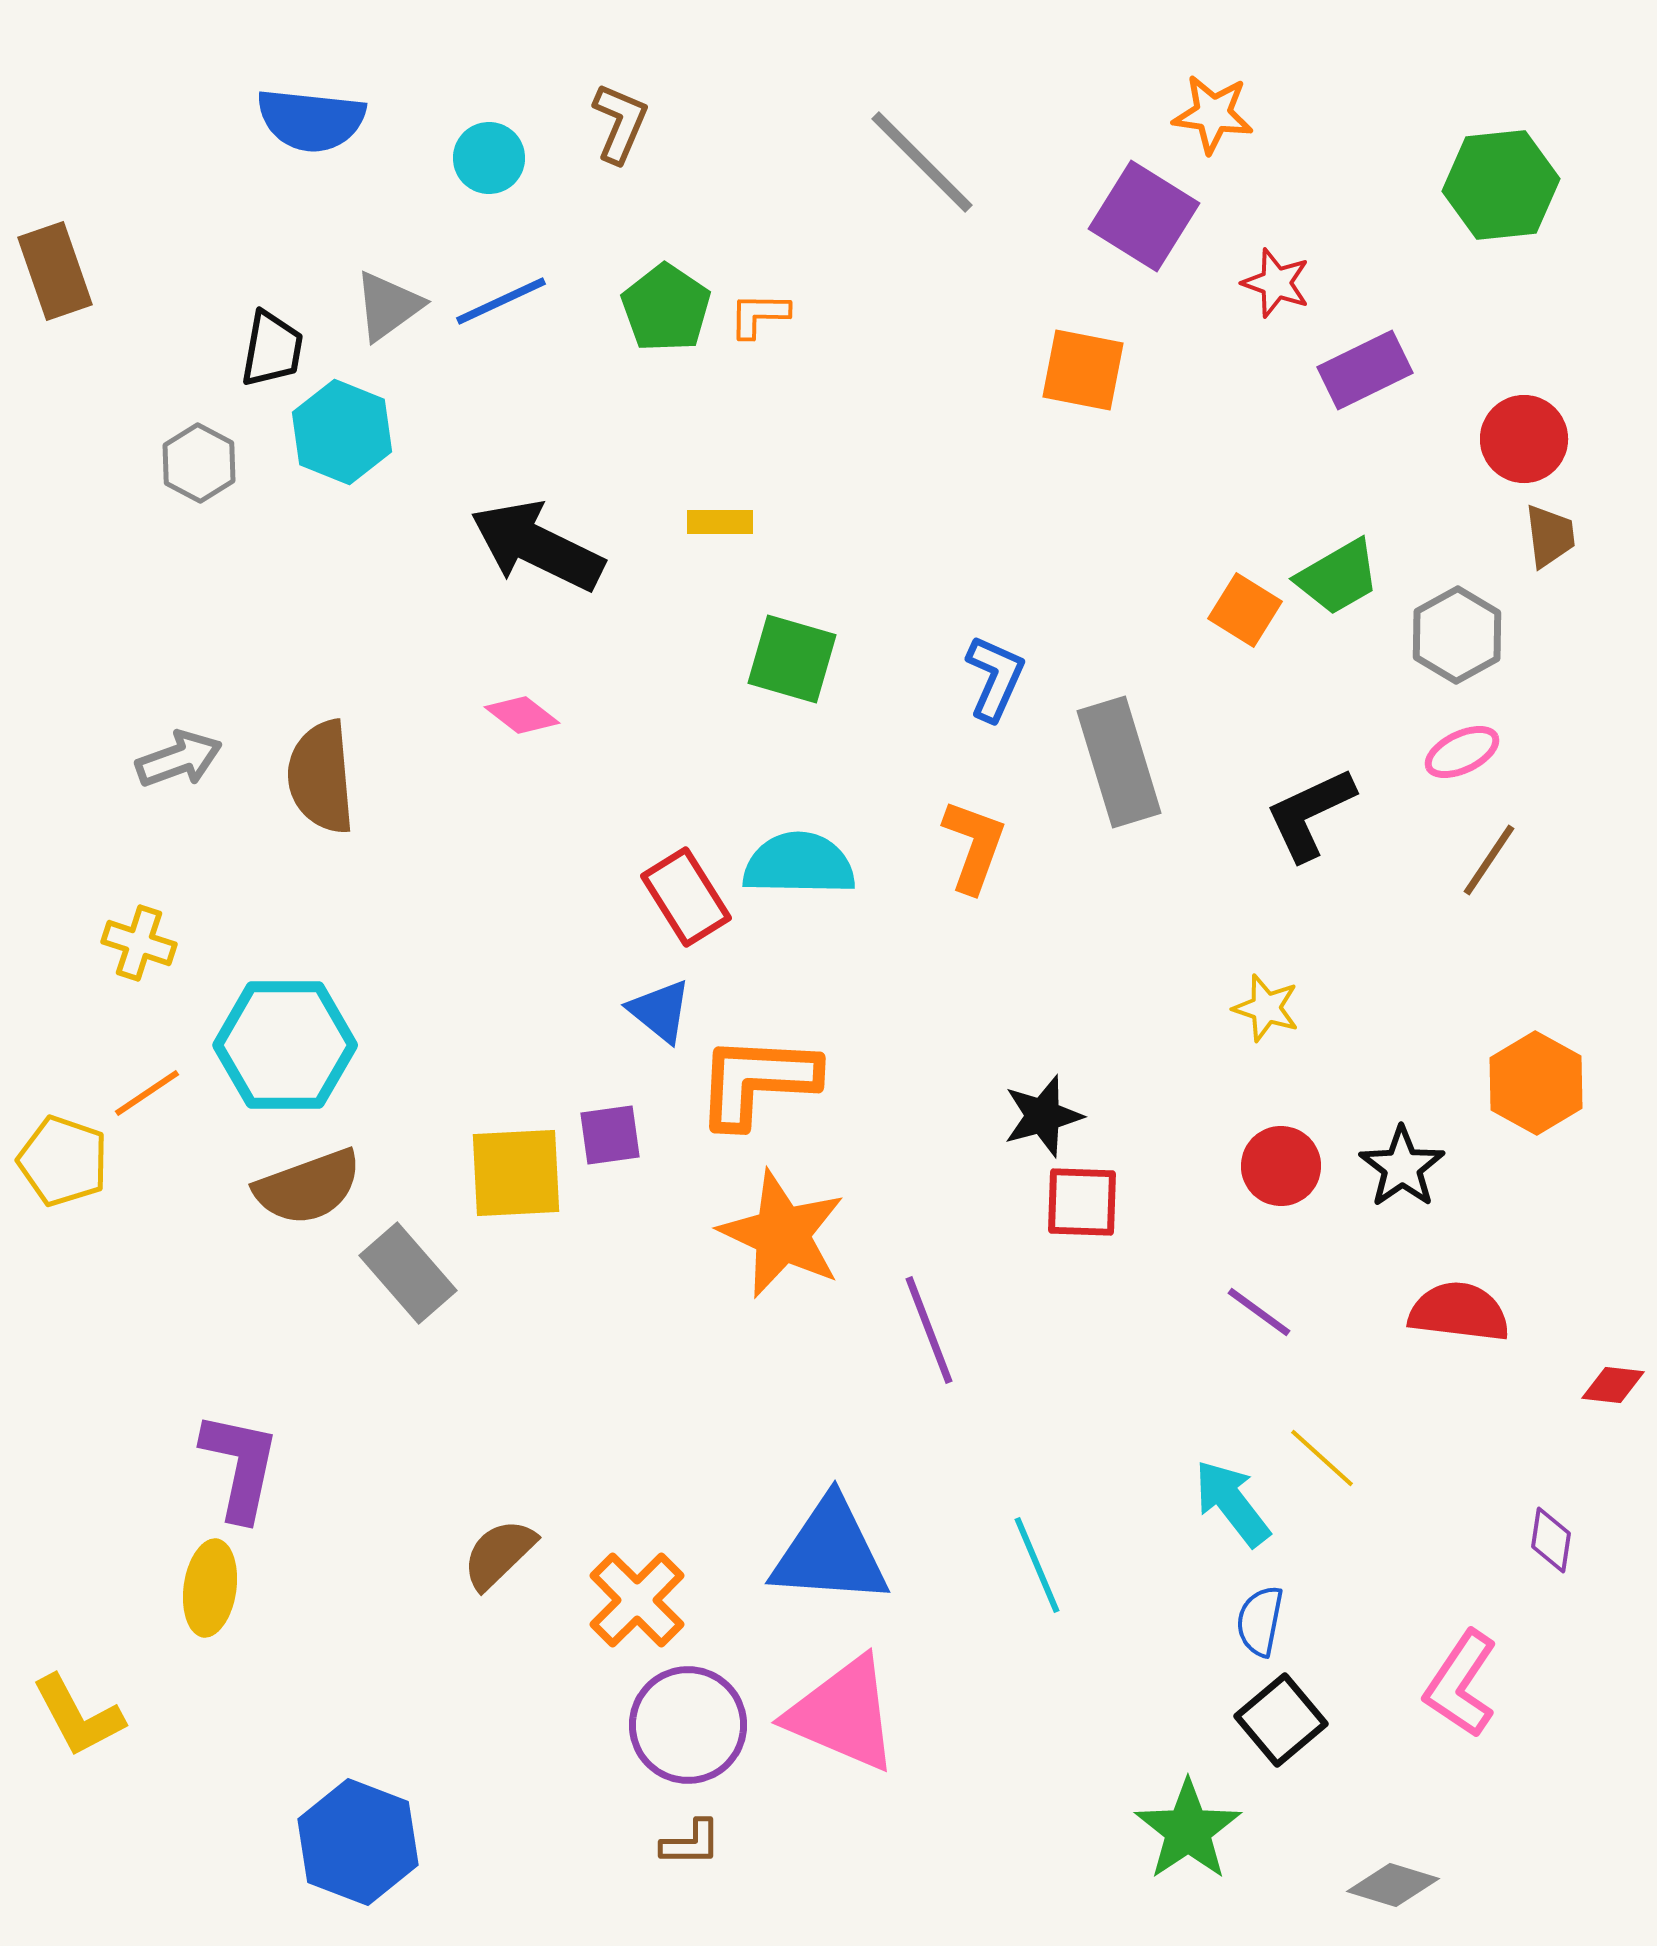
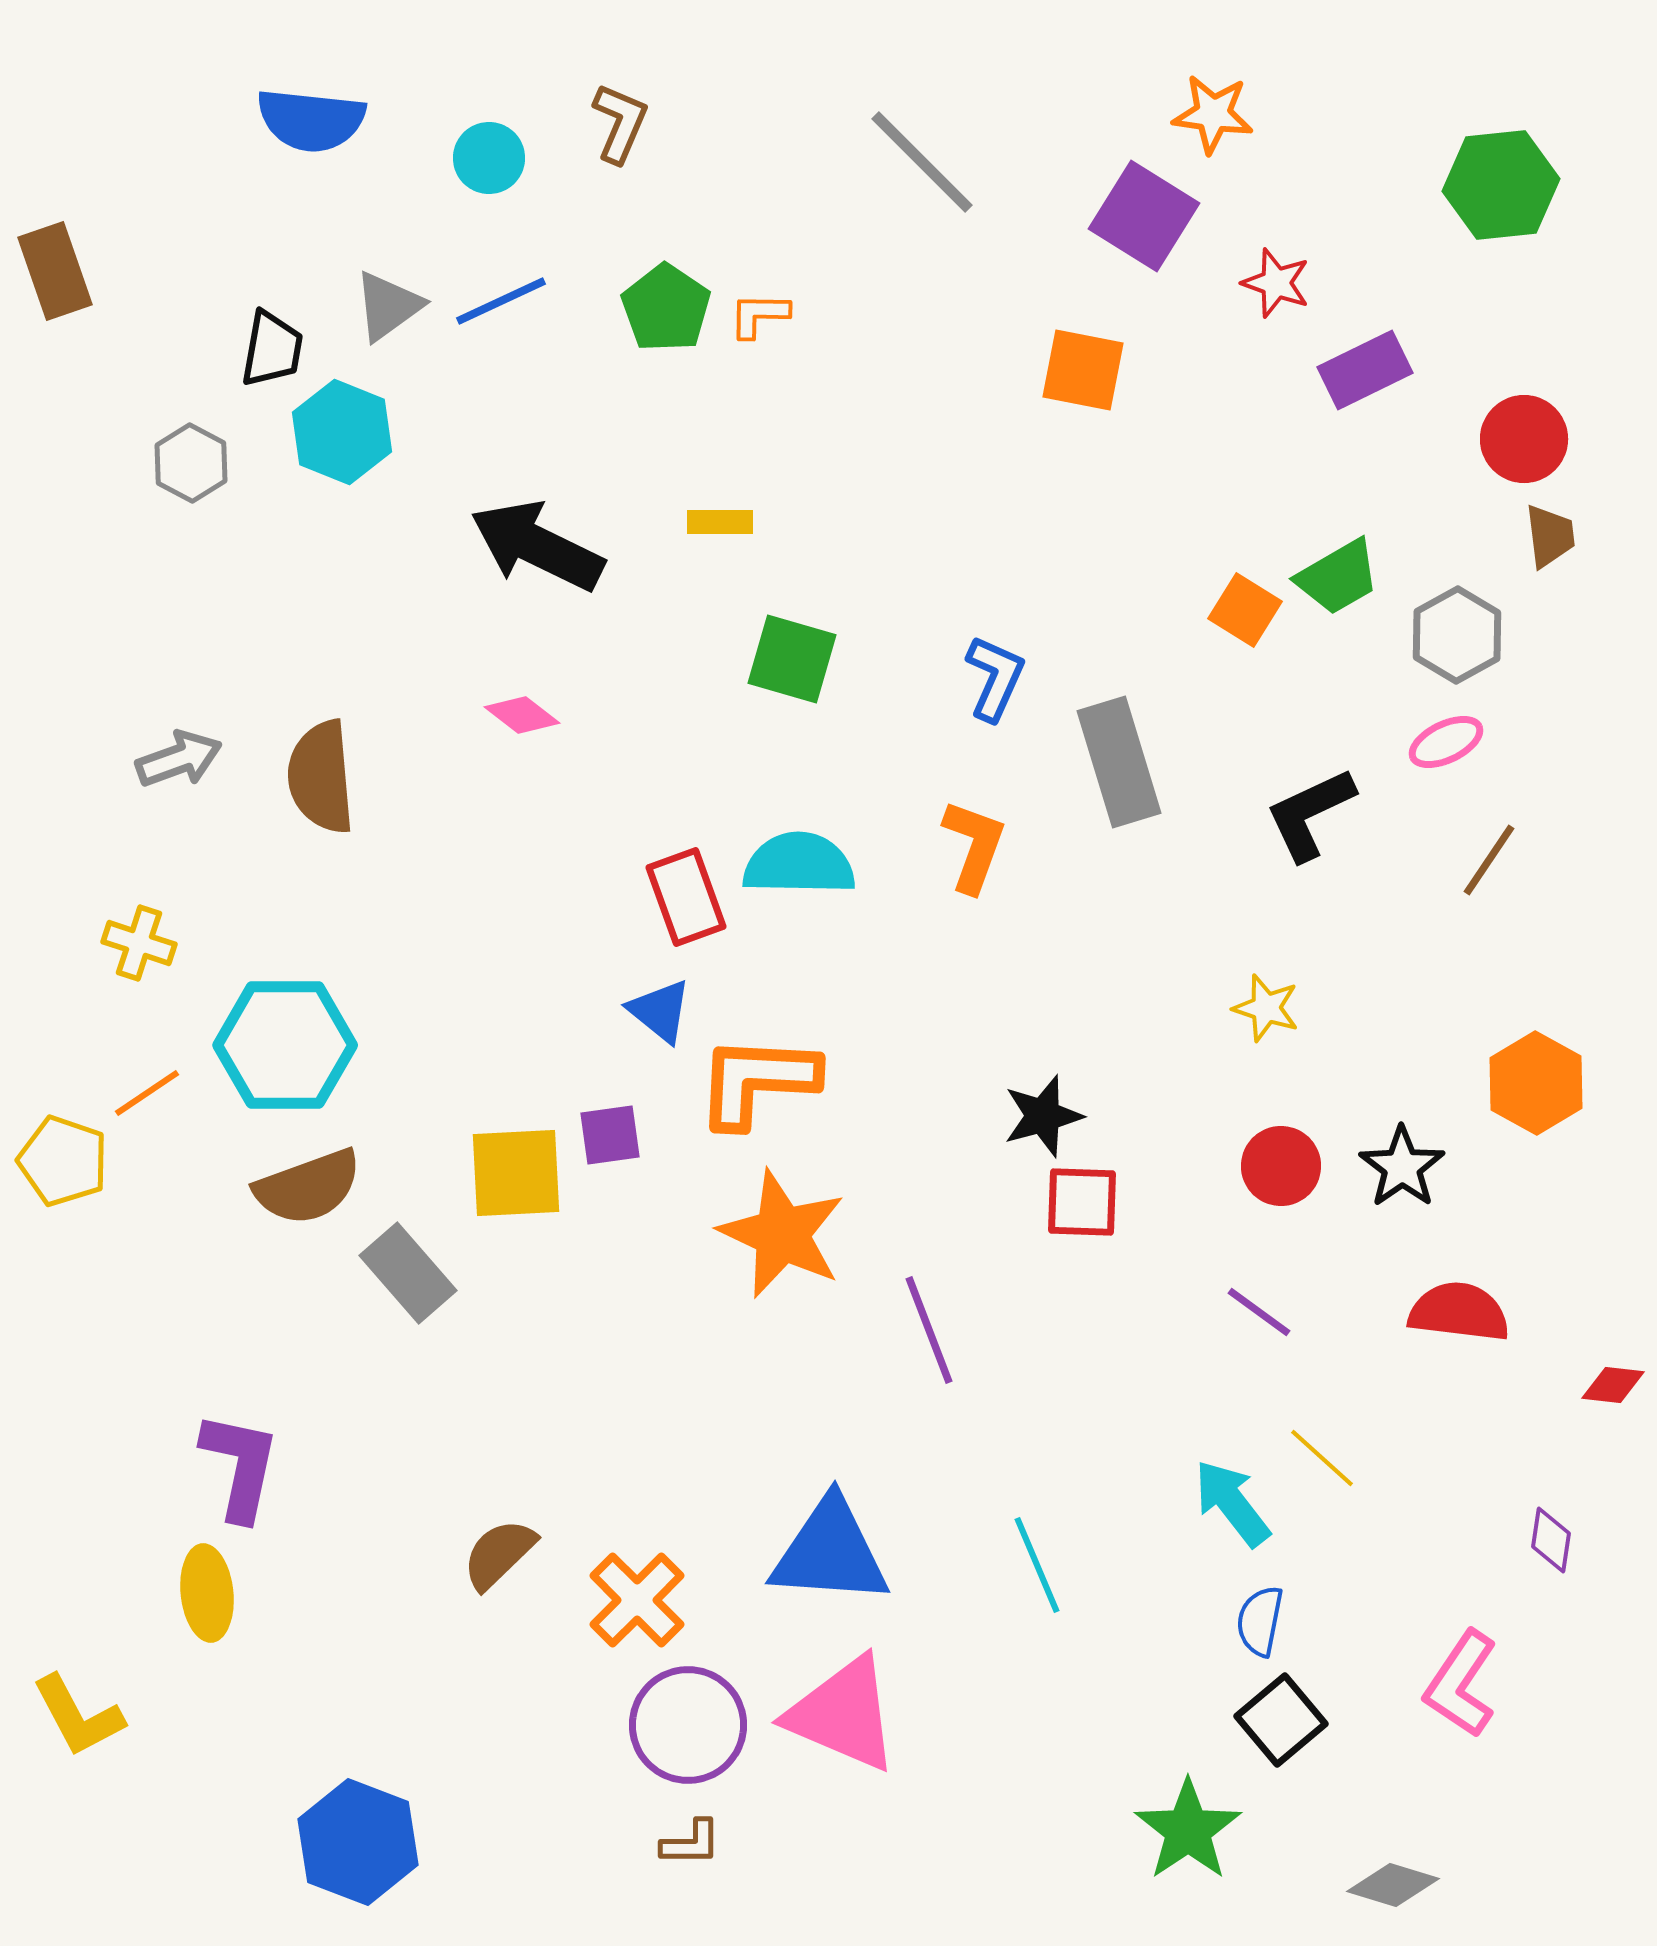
gray hexagon at (199, 463): moved 8 px left
pink ellipse at (1462, 752): moved 16 px left, 10 px up
red rectangle at (686, 897): rotated 12 degrees clockwise
yellow ellipse at (210, 1588): moved 3 px left, 5 px down; rotated 14 degrees counterclockwise
